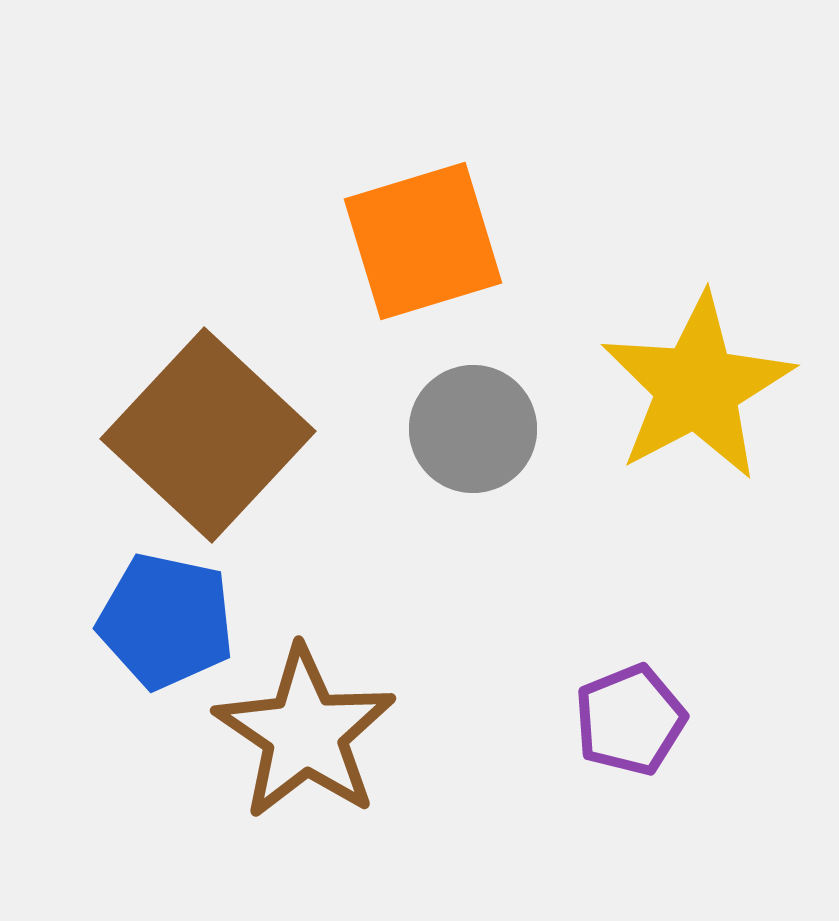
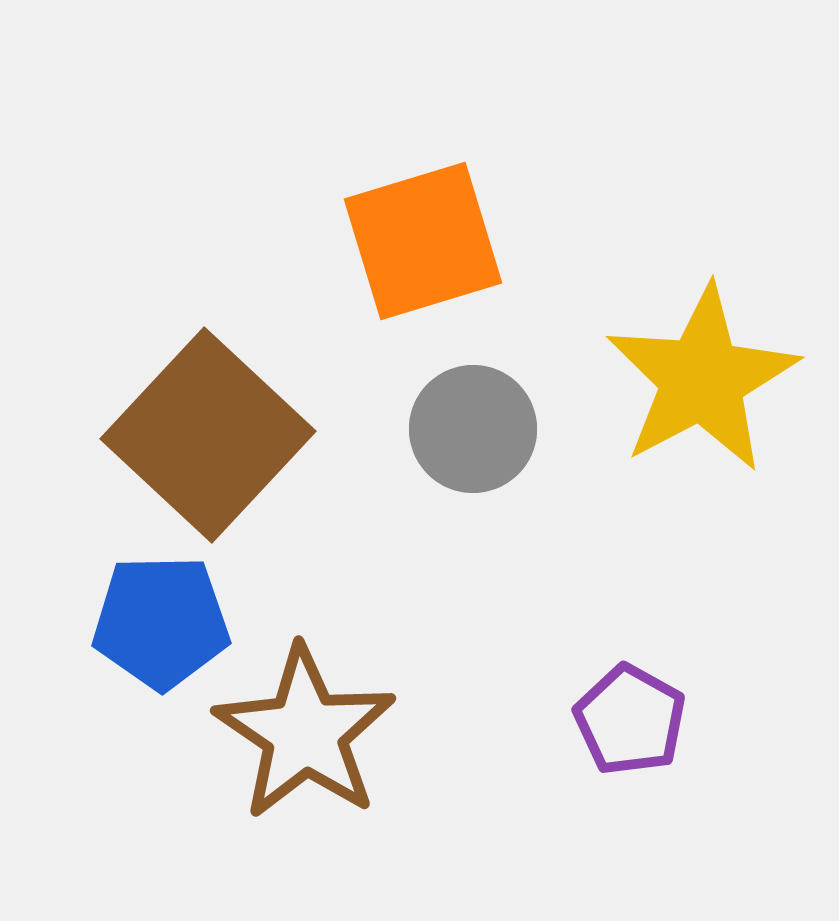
yellow star: moved 5 px right, 8 px up
blue pentagon: moved 5 px left, 1 px down; rotated 13 degrees counterclockwise
purple pentagon: rotated 21 degrees counterclockwise
